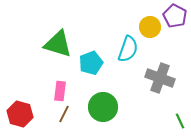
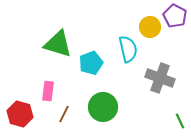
cyan semicircle: rotated 32 degrees counterclockwise
pink rectangle: moved 12 px left
